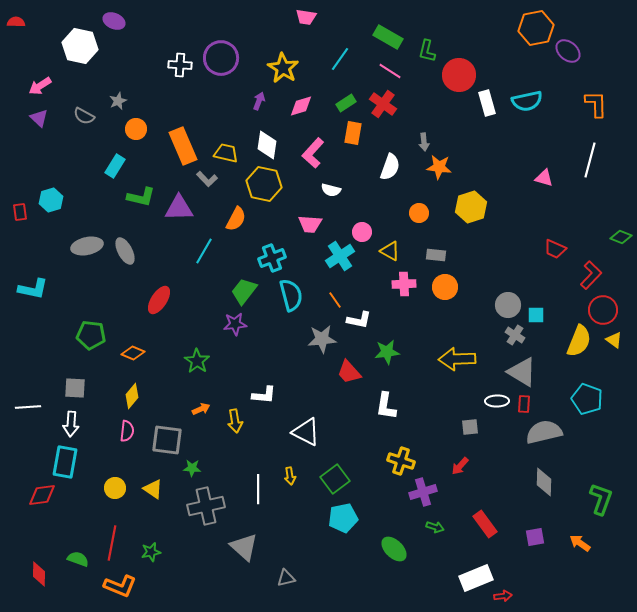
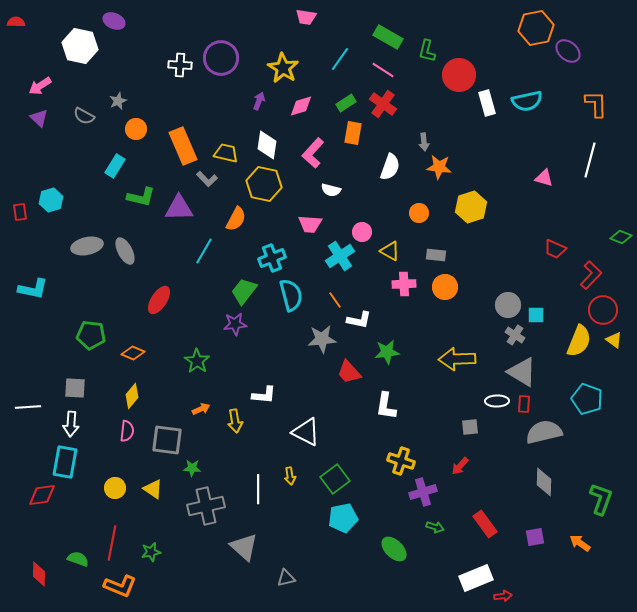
pink line at (390, 71): moved 7 px left, 1 px up
